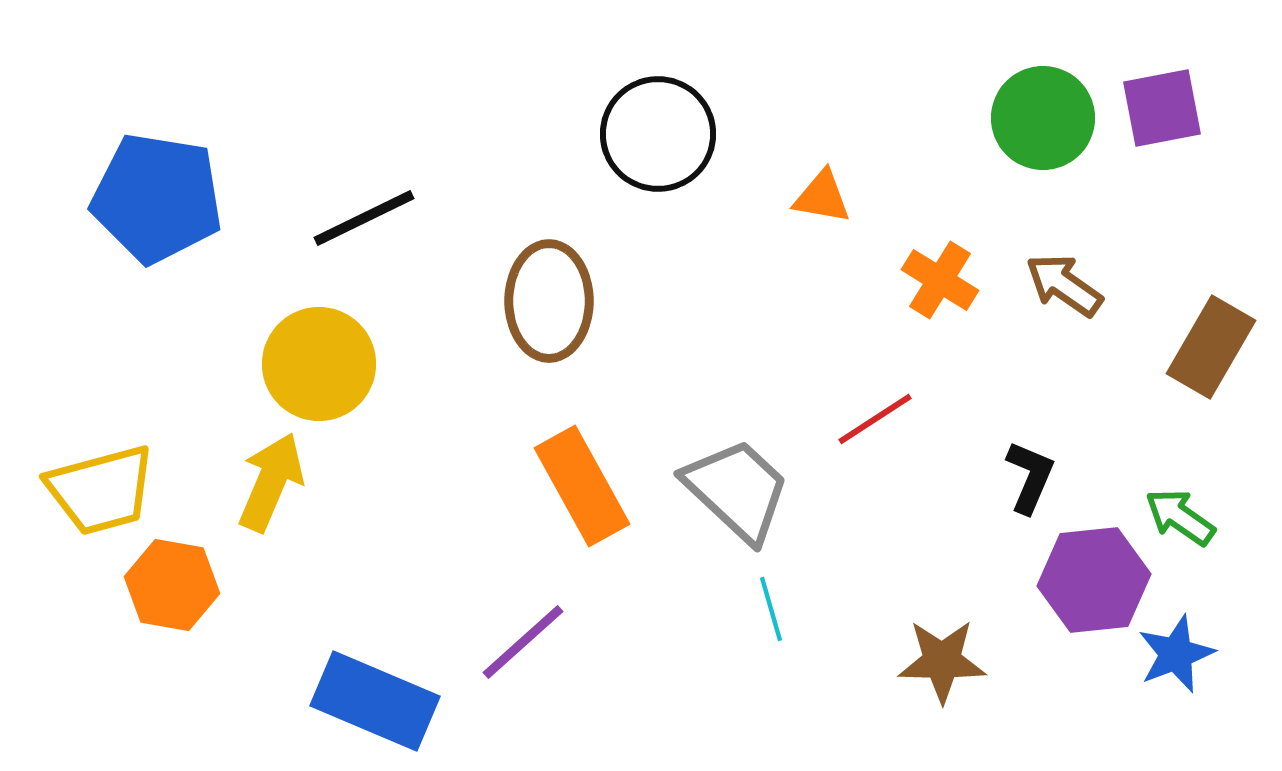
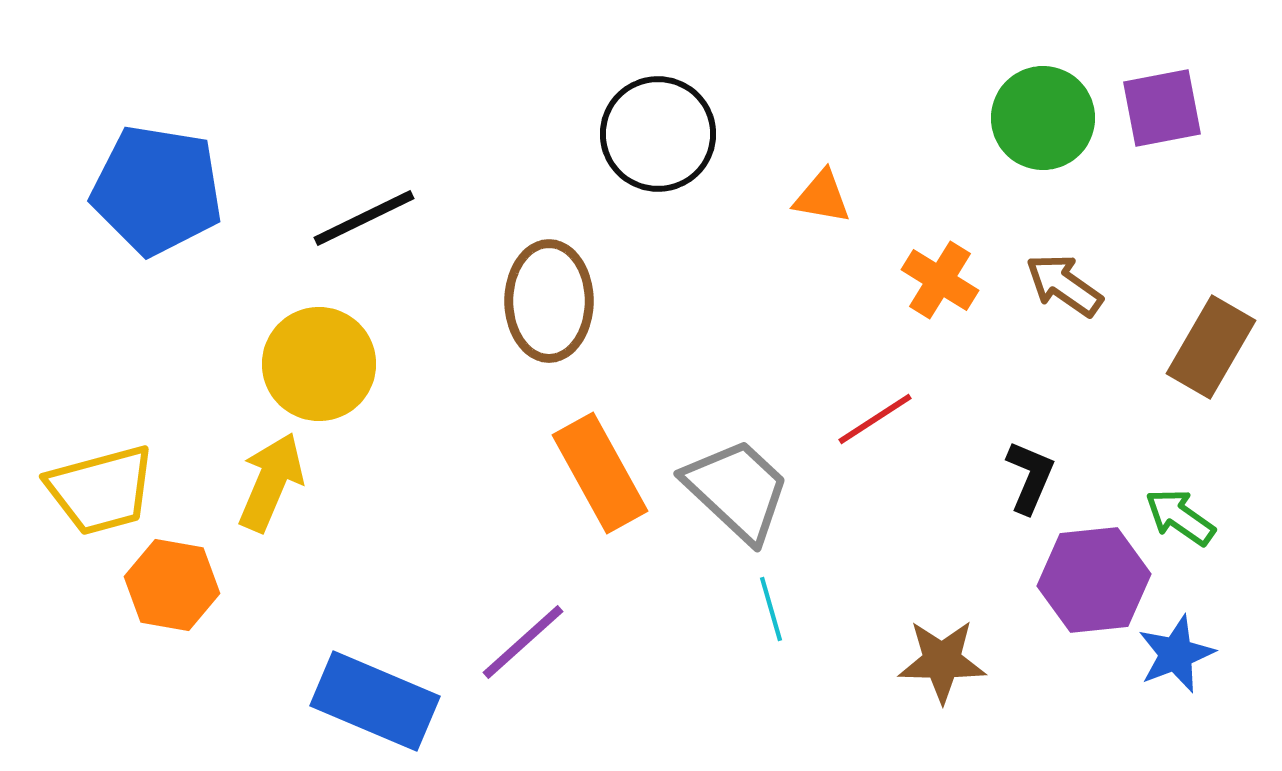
blue pentagon: moved 8 px up
orange rectangle: moved 18 px right, 13 px up
